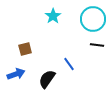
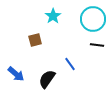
brown square: moved 10 px right, 9 px up
blue line: moved 1 px right
blue arrow: rotated 60 degrees clockwise
